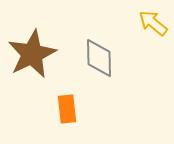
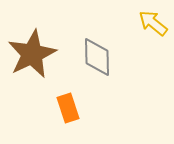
gray diamond: moved 2 px left, 1 px up
orange rectangle: moved 1 px right, 1 px up; rotated 12 degrees counterclockwise
